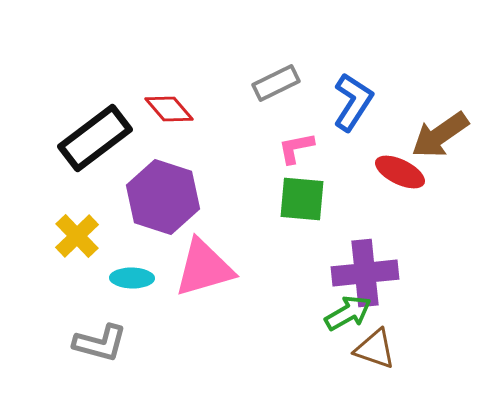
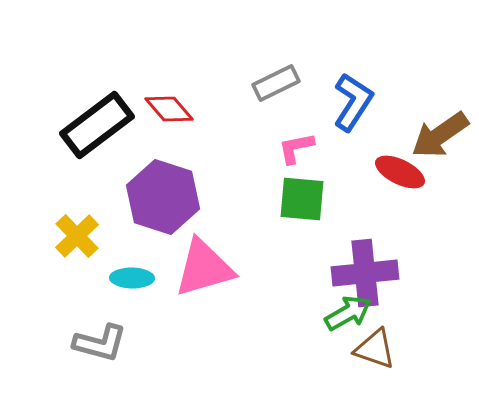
black rectangle: moved 2 px right, 13 px up
